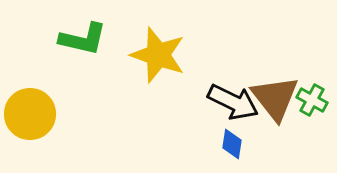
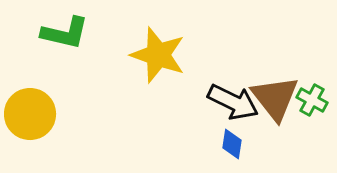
green L-shape: moved 18 px left, 6 px up
